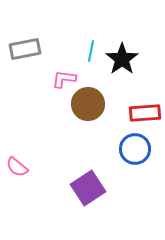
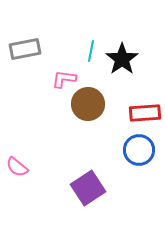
blue circle: moved 4 px right, 1 px down
